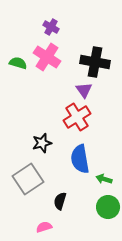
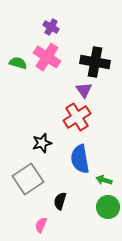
green arrow: moved 1 px down
pink semicircle: moved 3 px left, 2 px up; rotated 49 degrees counterclockwise
